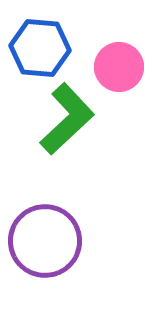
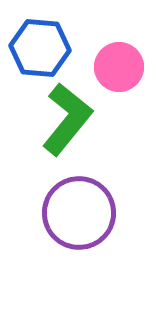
green L-shape: rotated 8 degrees counterclockwise
purple circle: moved 34 px right, 28 px up
